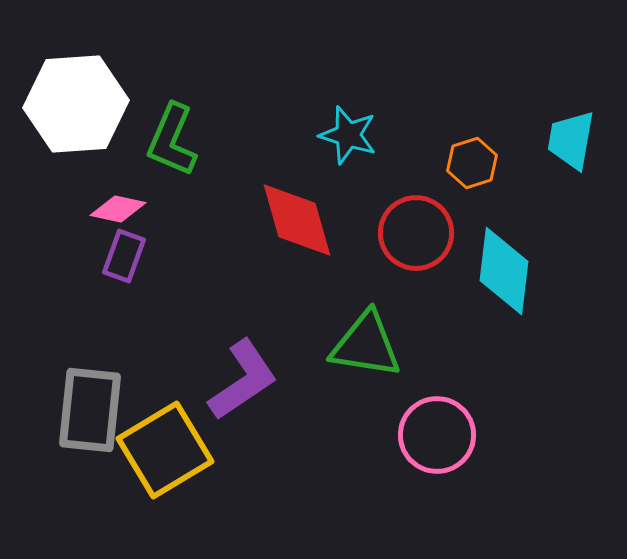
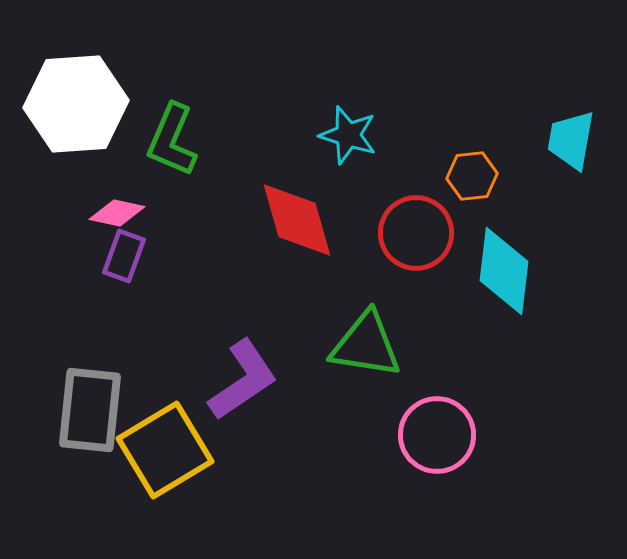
orange hexagon: moved 13 px down; rotated 12 degrees clockwise
pink diamond: moved 1 px left, 4 px down
